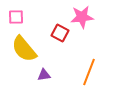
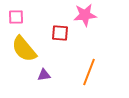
pink star: moved 3 px right, 2 px up
red square: rotated 24 degrees counterclockwise
